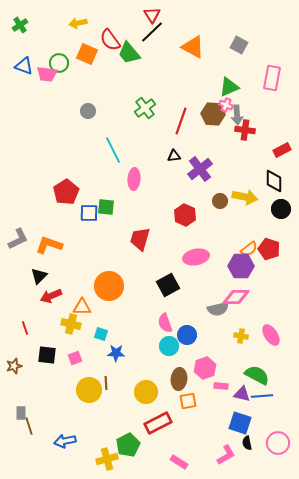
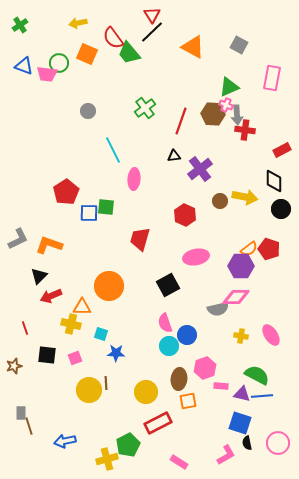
red semicircle at (110, 40): moved 3 px right, 2 px up
